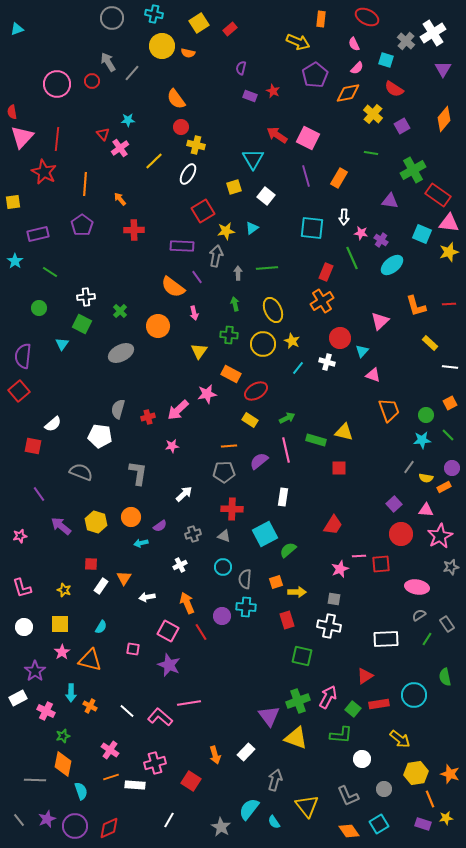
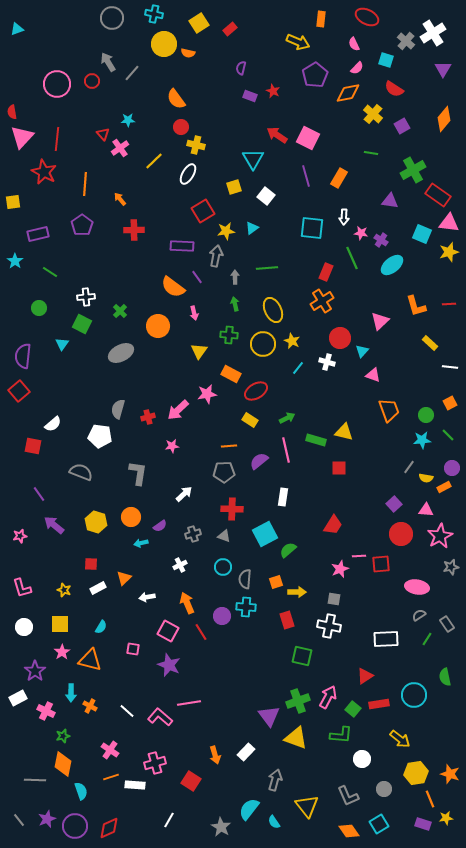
yellow circle at (162, 46): moved 2 px right, 2 px up
gray arrow at (238, 273): moved 3 px left, 4 px down
purple arrow at (61, 526): moved 7 px left, 1 px up
orange triangle at (124, 578): rotated 14 degrees clockwise
white rectangle at (101, 586): moved 3 px left, 2 px down; rotated 28 degrees clockwise
